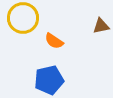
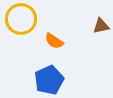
yellow circle: moved 2 px left, 1 px down
blue pentagon: rotated 12 degrees counterclockwise
